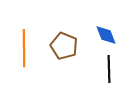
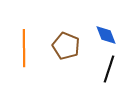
brown pentagon: moved 2 px right
black line: rotated 20 degrees clockwise
